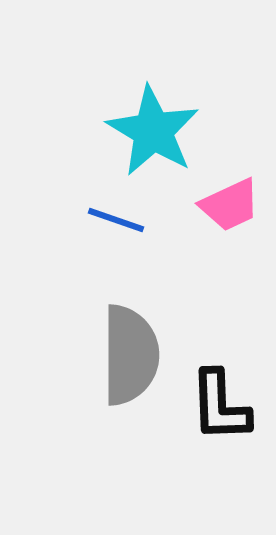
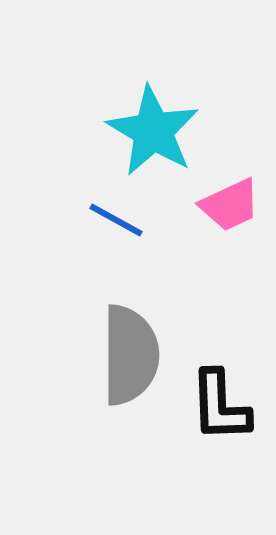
blue line: rotated 10 degrees clockwise
